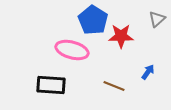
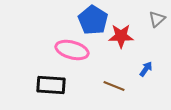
blue arrow: moved 2 px left, 3 px up
